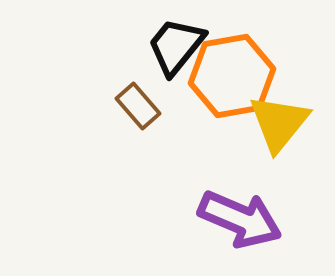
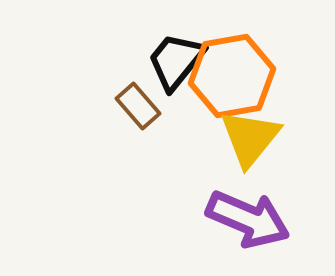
black trapezoid: moved 15 px down
yellow triangle: moved 29 px left, 15 px down
purple arrow: moved 8 px right
